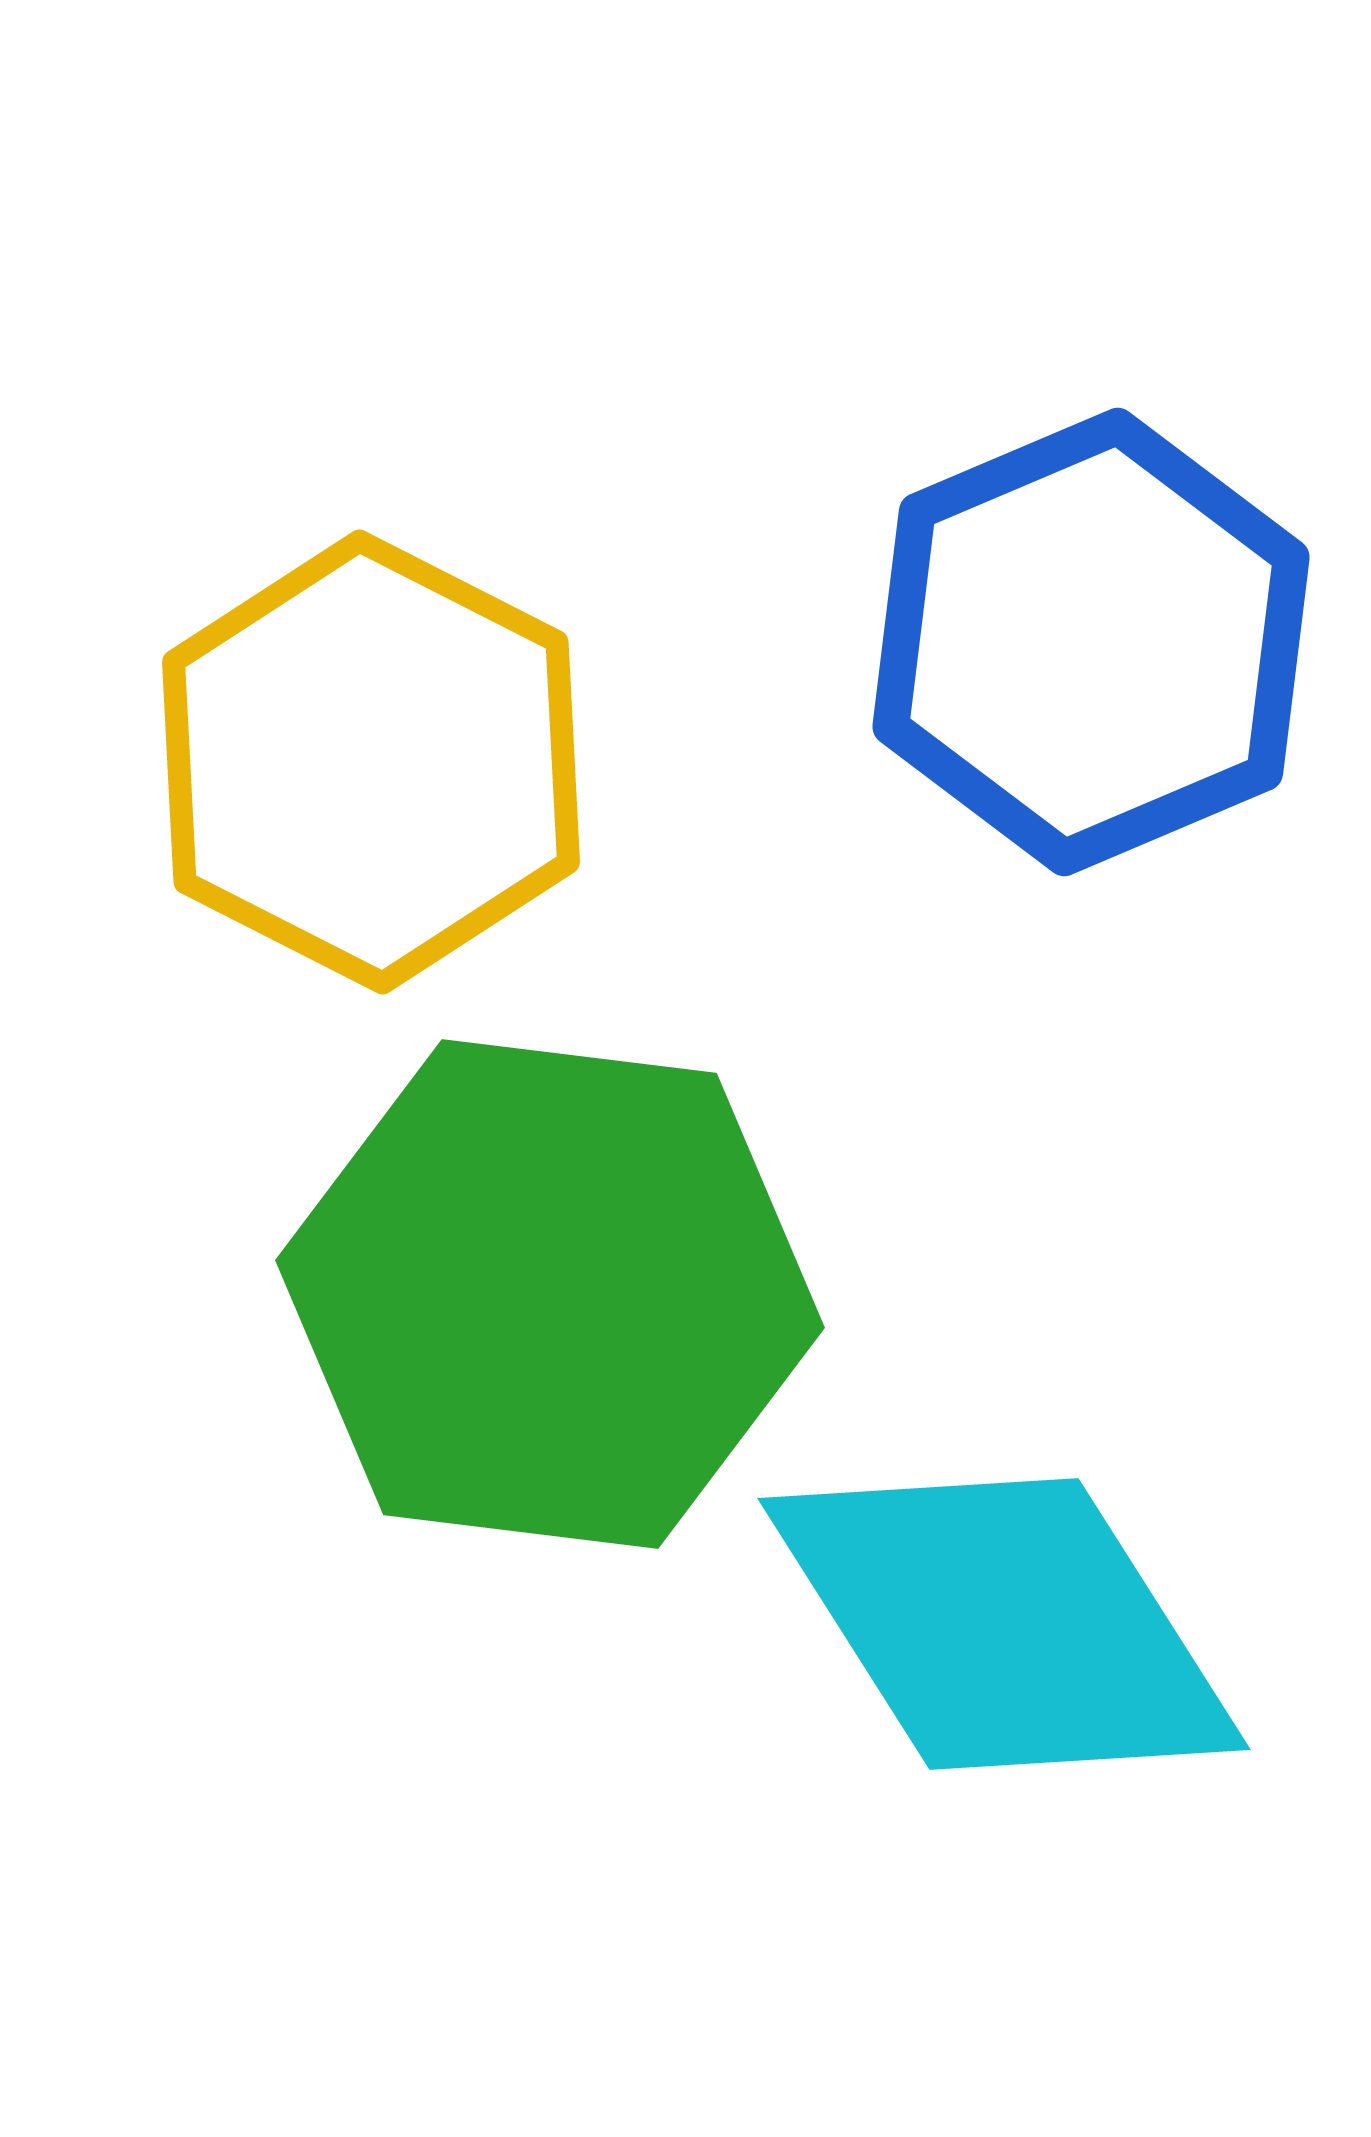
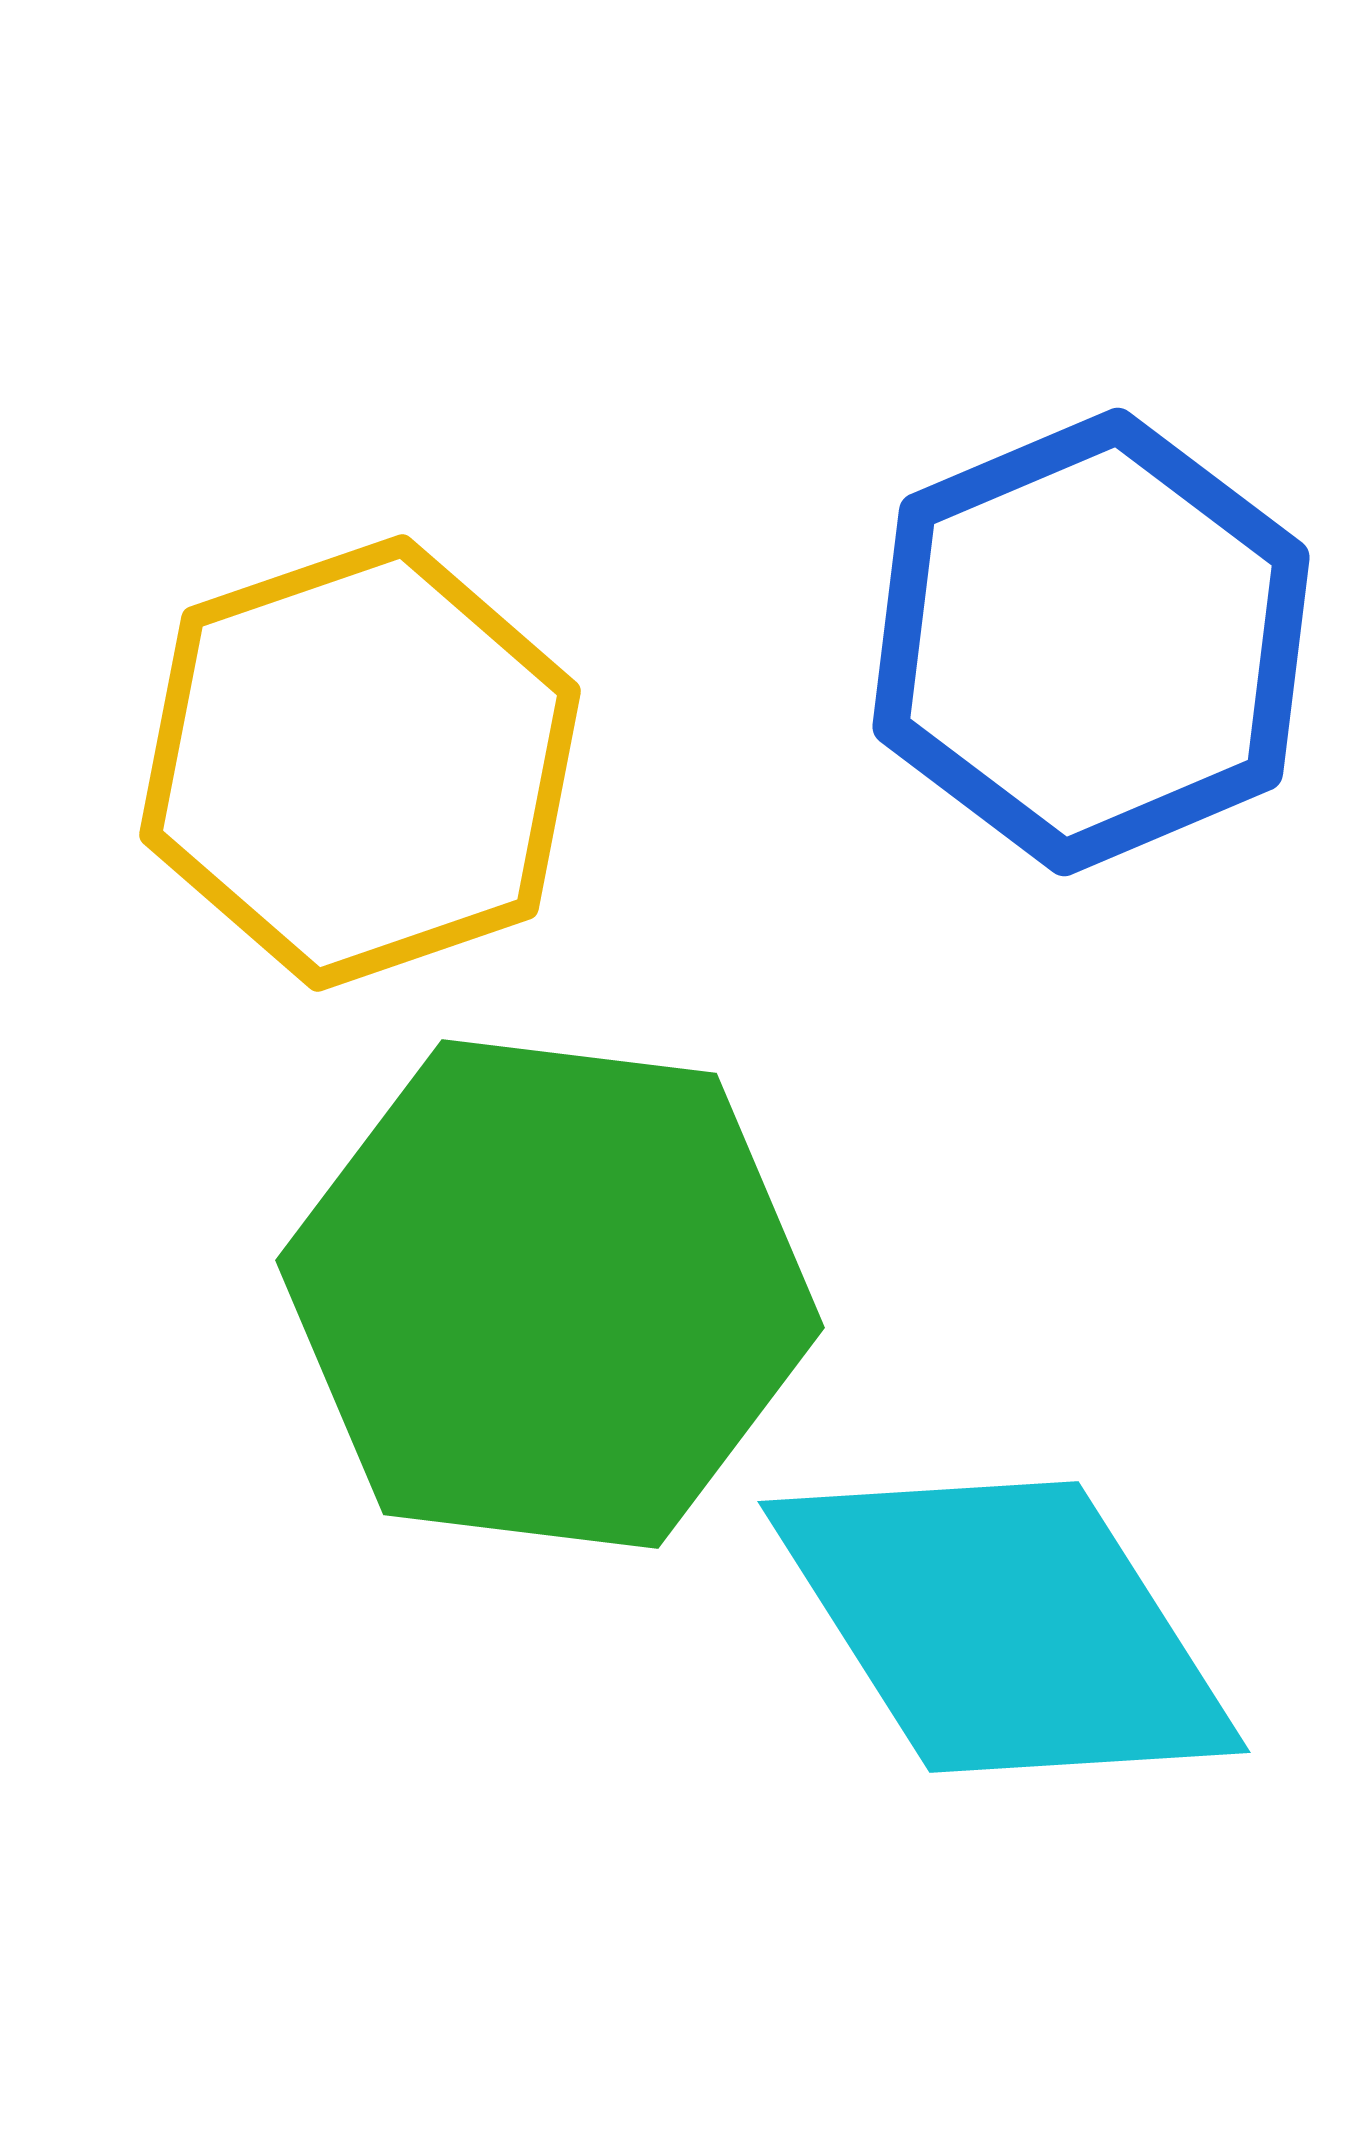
yellow hexagon: moved 11 px left, 1 px down; rotated 14 degrees clockwise
cyan diamond: moved 3 px down
